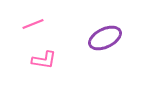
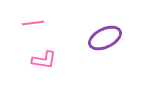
pink line: moved 1 px up; rotated 15 degrees clockwise
